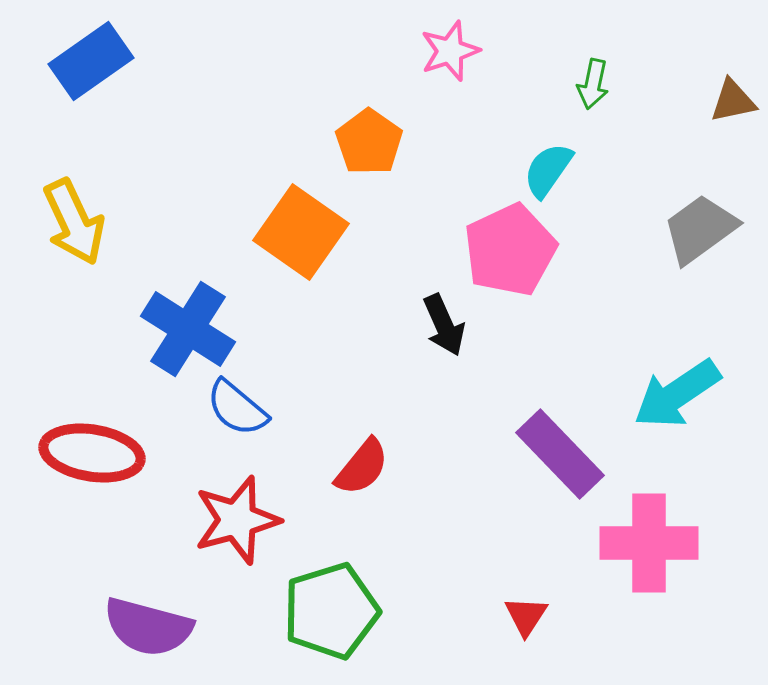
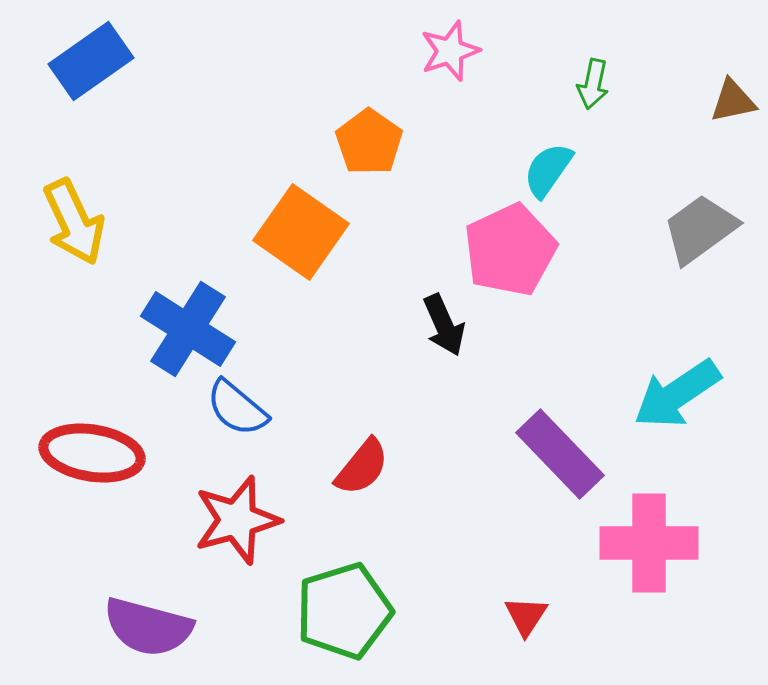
green pentagon: moved 13 px right
